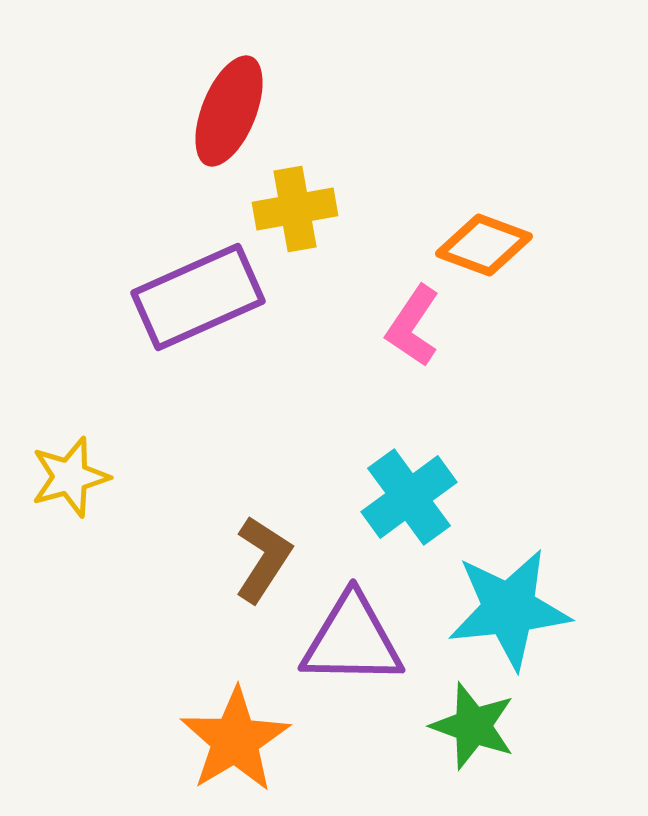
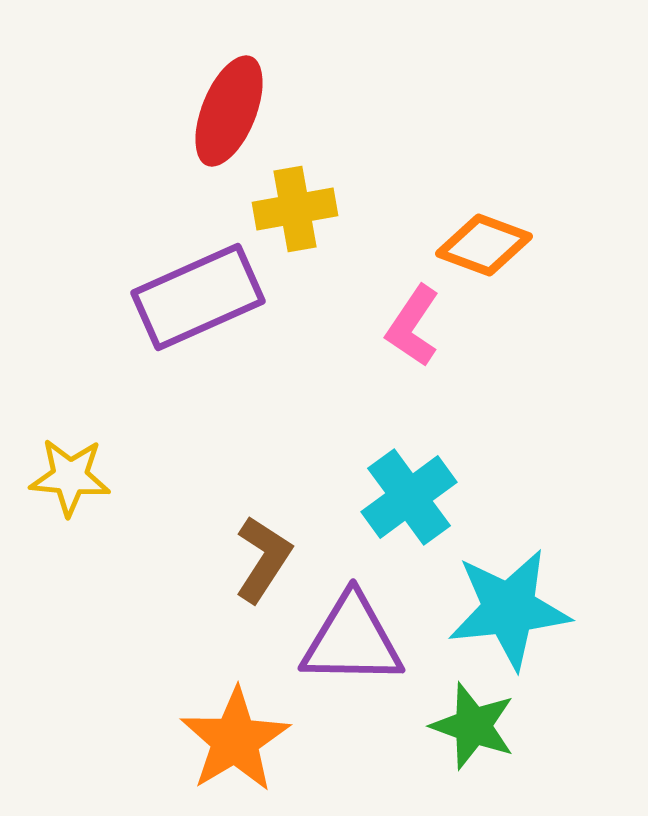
yellow star: rotated 20 degrees clockwise
